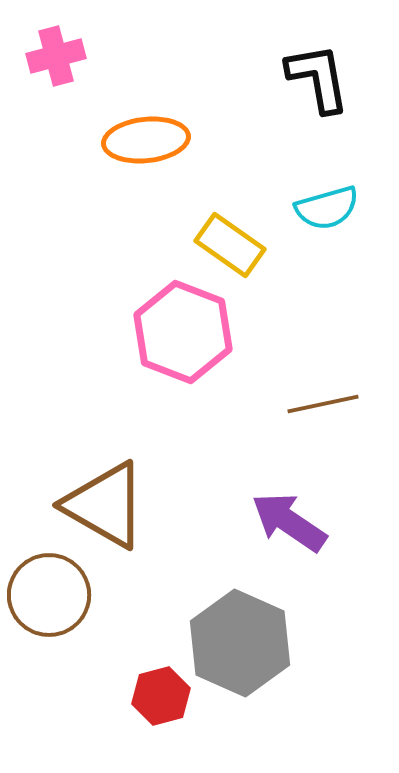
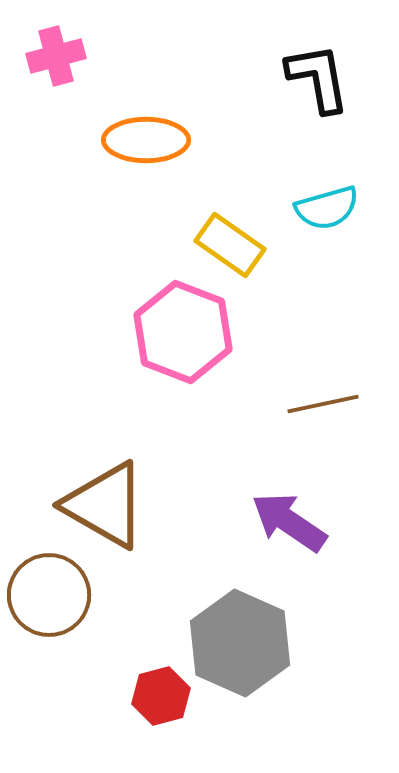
orange ellipse: rotated 6 degrees clockwise
